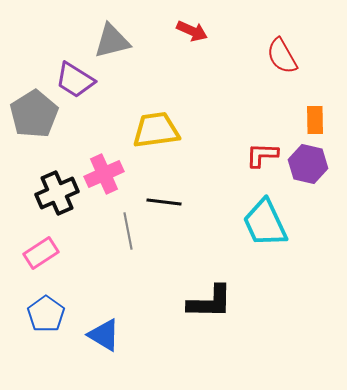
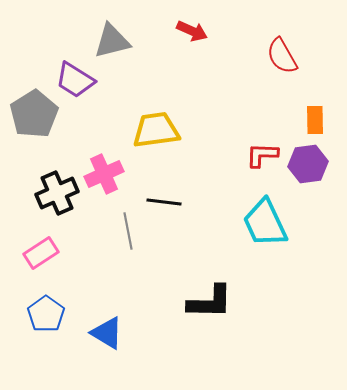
purple hexagon: rotated 21 degrees counterclockwise
blue triangle: moved 3 px right, 2 px up
